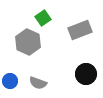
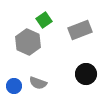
green square: moved 1 px right, 2 px down
blue circle: moved 4 px right, 5 px down
